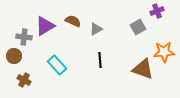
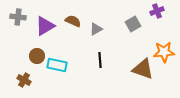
gray square: moved 5 px left, 3 px up
gray cross: moved 6 px left, 20 px up
brown circle: moved 23 px right
cyan rectangle: rotated 36 degrees counterclockwise
